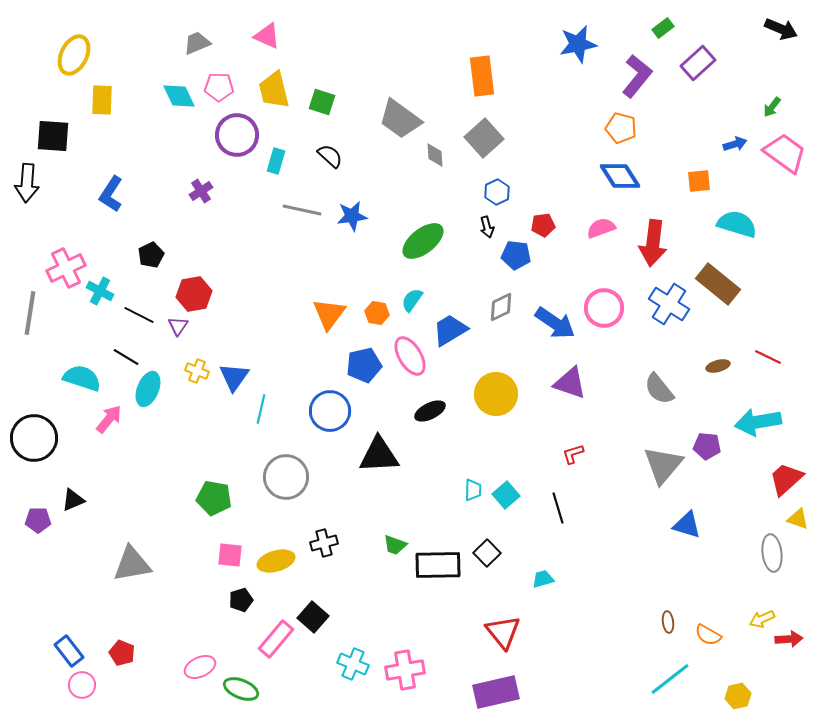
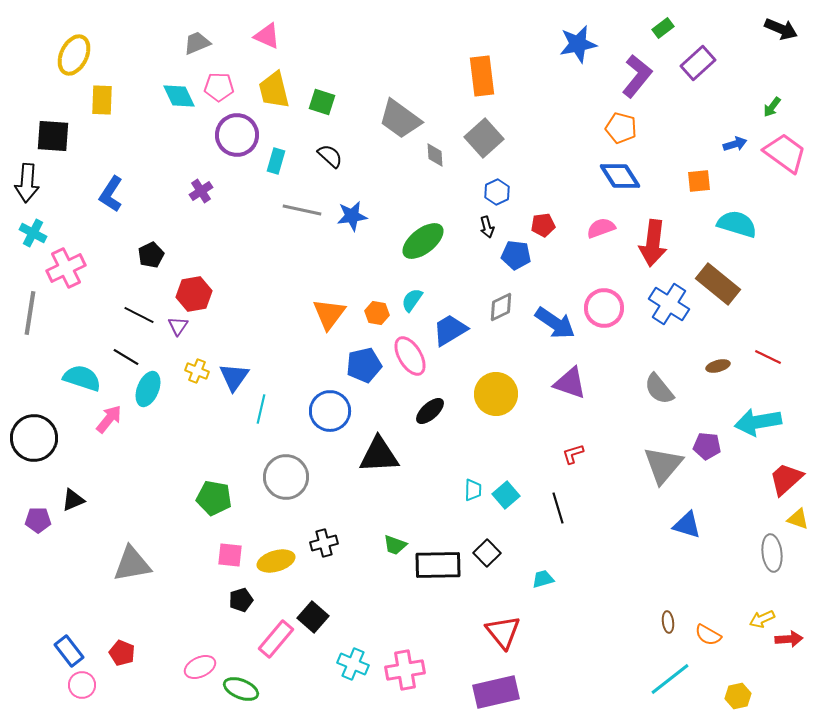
cyan cross at (100, 291): moved 67 px left, 58 px up
black ellipse at (430, 411): rotated 16 degrees counterclockwise
